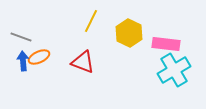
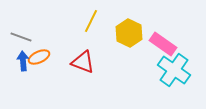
pink rectangle: moved 3 px left; rotated 28 degrees clockwise
cyan cross: rotated 24 degrees counterclockwise
